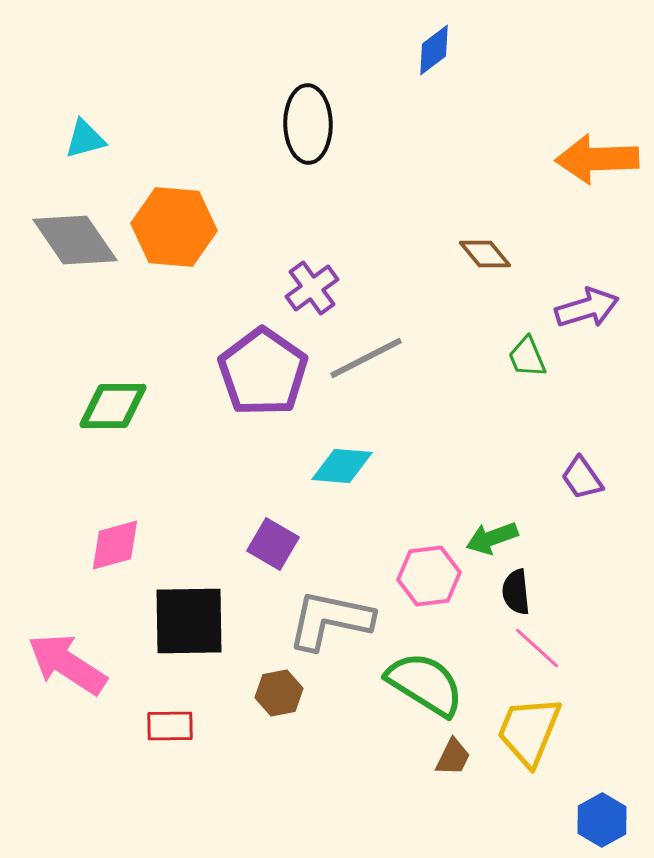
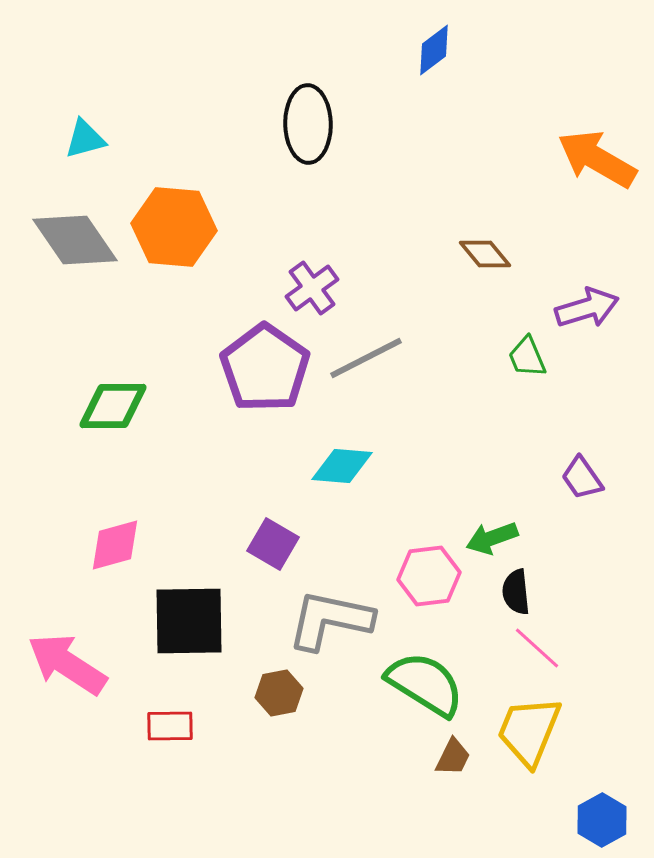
orange arrow: rotated 32 degrees clockwise
purple pentagon: moved 2 px right, 4 px up
